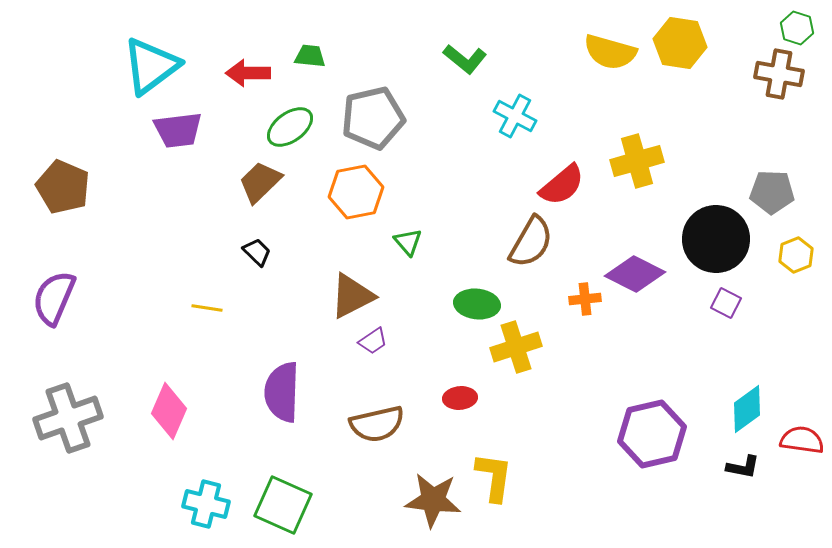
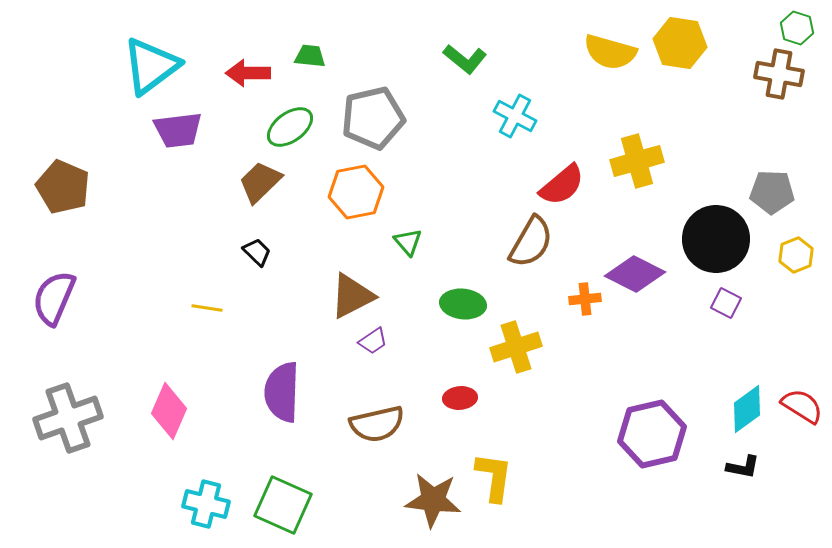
green ellipse at (477, 304): moved 14 px left
red semicircle at (802, 440): moved 34 px up; rotated 24 degrees clockwise
